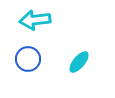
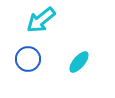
cyan arrow: moved 6 px right; rotated 32 degrees counterclockwise
